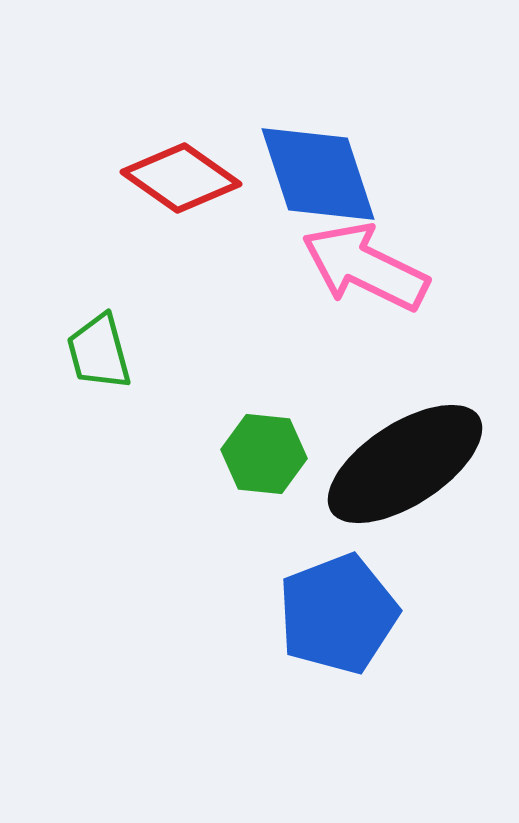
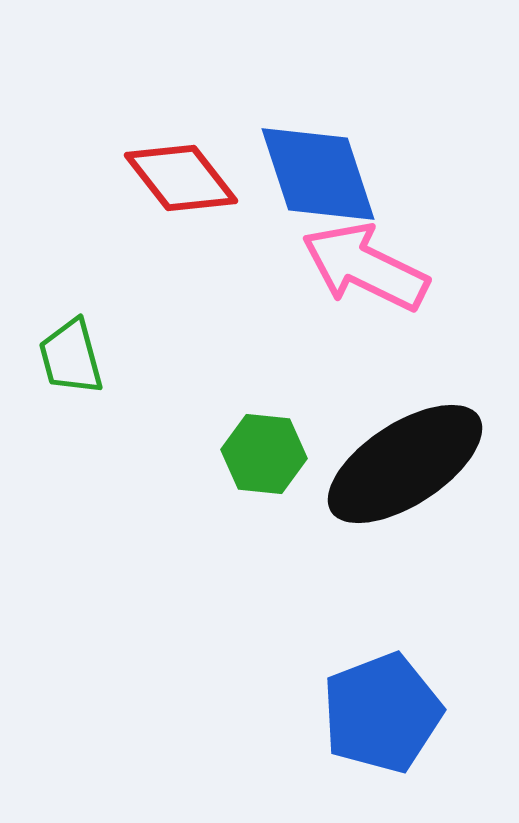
red diamond: rotated 17 degrees clockwise
green trapezoid: moved 28 px left, 5 px down
blue pentagon: moved 44 px right, 99 px down
